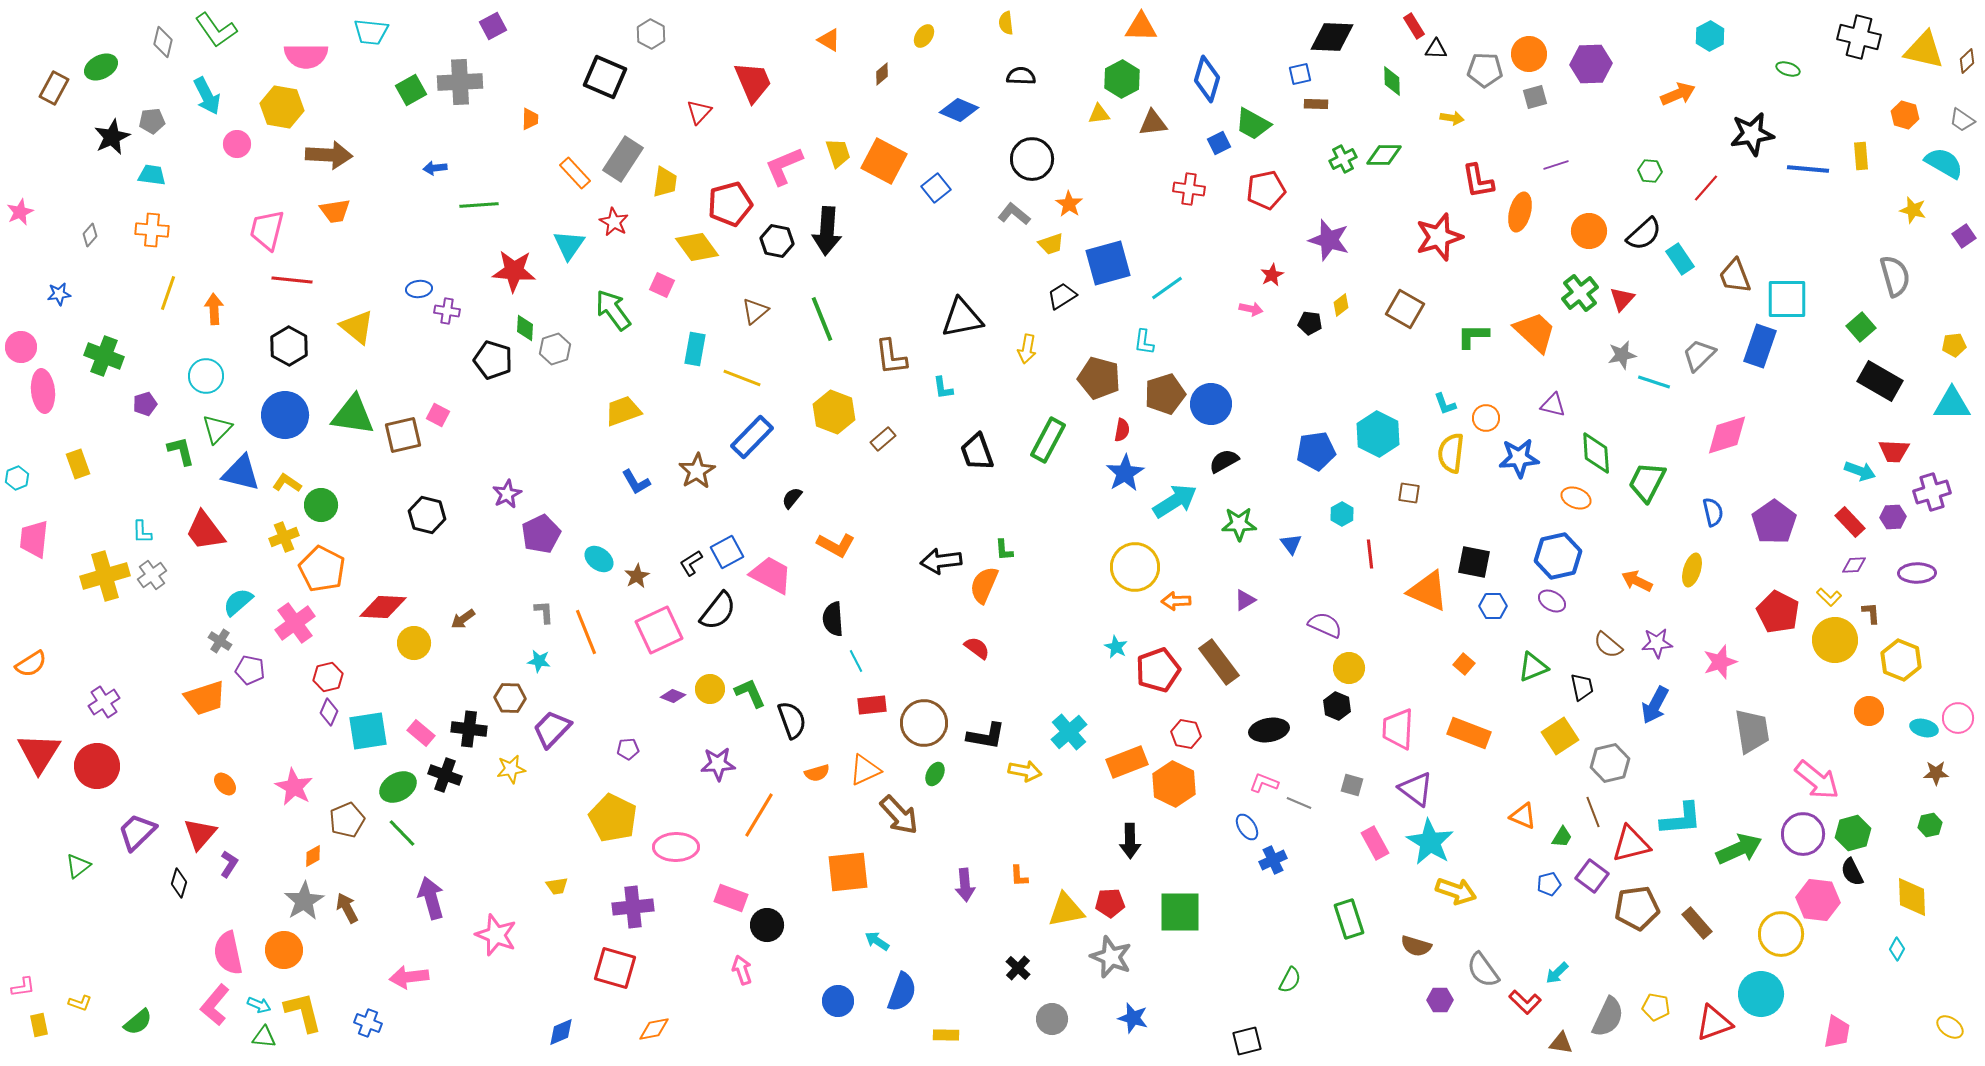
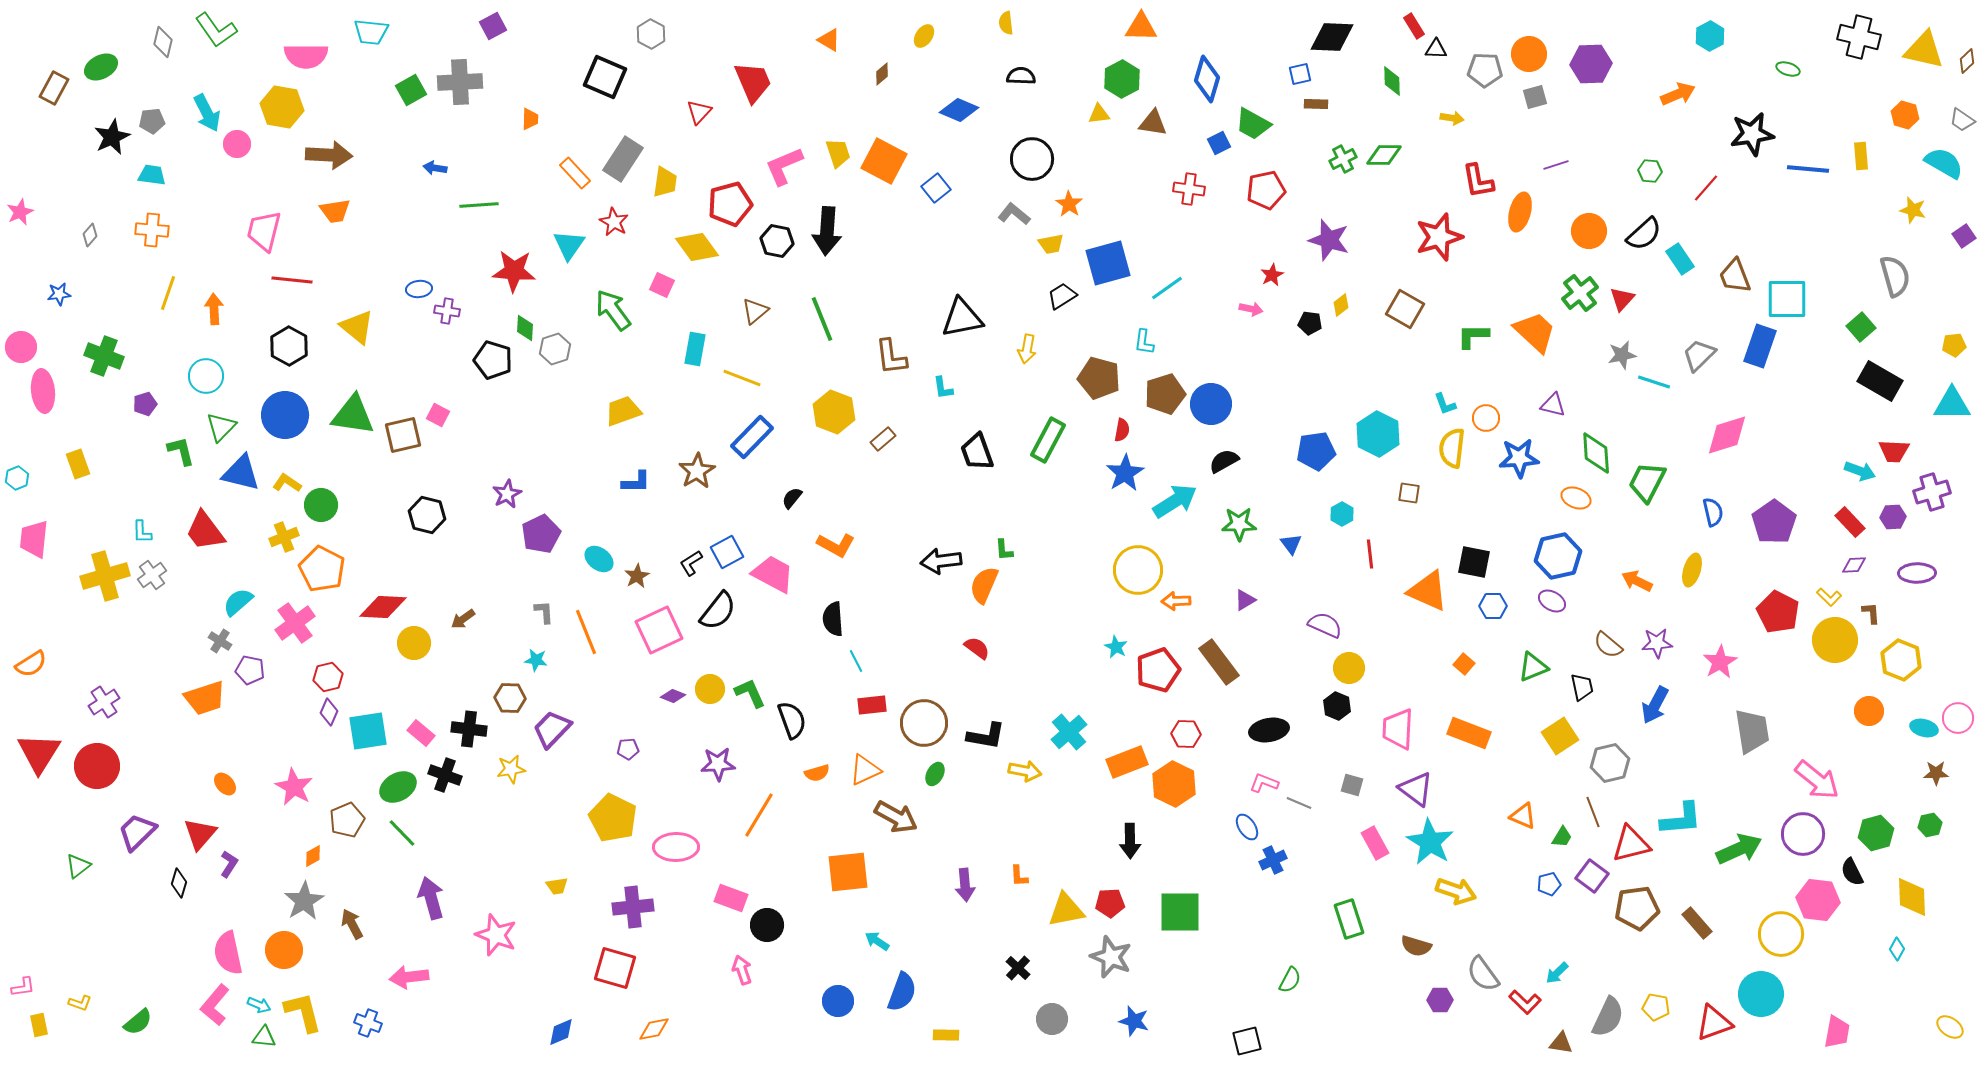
cyan arrow at (207, 96): moved 17 px down
brown triangle at (1153, 123): rotated 16 degrees clockwise
blue arrow at (435, 168): rotated 15 degrees clockwise
pink trapezoid at (267, 230): moved 3 px left, 1 px down
yellow trapezoid at (1051, 244): rotated 8 degrees clockwise
green triangle at (217, 429): moved 4 px right, 2 px up
yellow semicircle at (1451, 453): moved 1 px right, 5 px up
blue L-shape at (636, 482): rotated 60 degrees counterclockwise
yellow circle at (1135, 567): moved 3 px right, 3 px down
pink trapezoid at (771, 575): moved 2 px right, 1 px up
cyan star at (539, 661): moved 3 px left, 1 px up
pink star at (1720, 662): rotated 12 degrees counterclockwise
red hexagon at (1186, 734): rotated 8 degrees counterclockwise
brown arrow at (899, 815): moved 3 px left, 2 px down; rotated 18 degrees counterclockwise
green hexagon at (1853, 833): moved 23 px right
brown arrow at (347, 908): moved 5 px right, 16 px down
gray semicircle at (1483, 970): moved 4 px down
blue star at (1133, 1018): moved 1 px right, 3 px down
